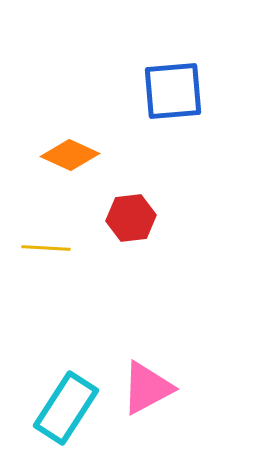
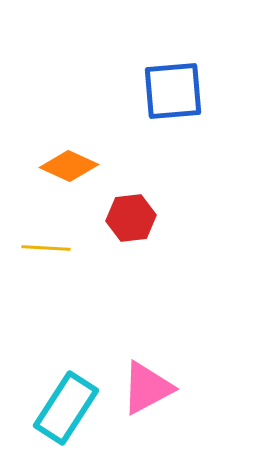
orange diamond: moved 1 px left, 11 px down
